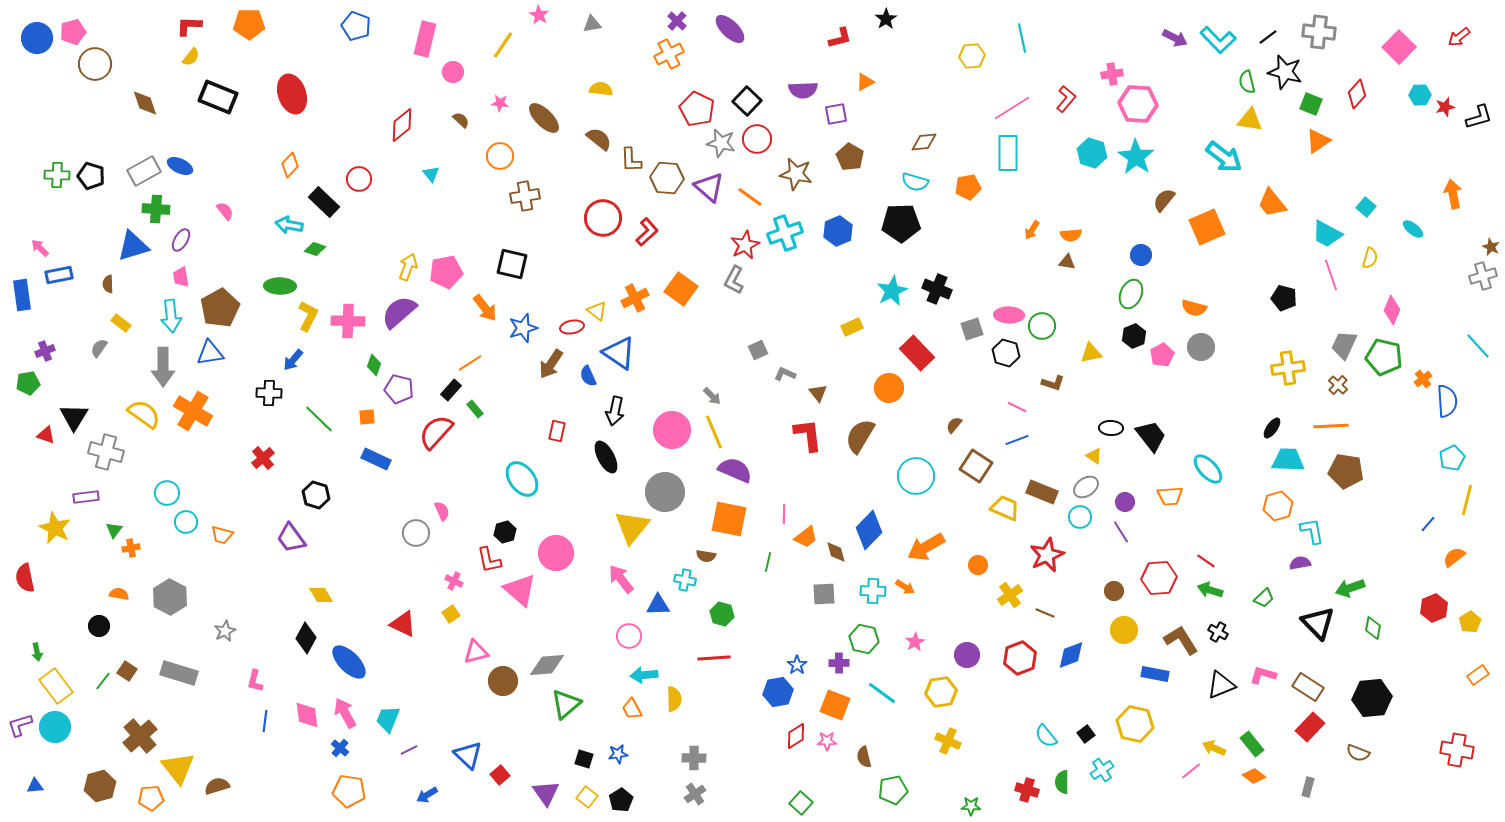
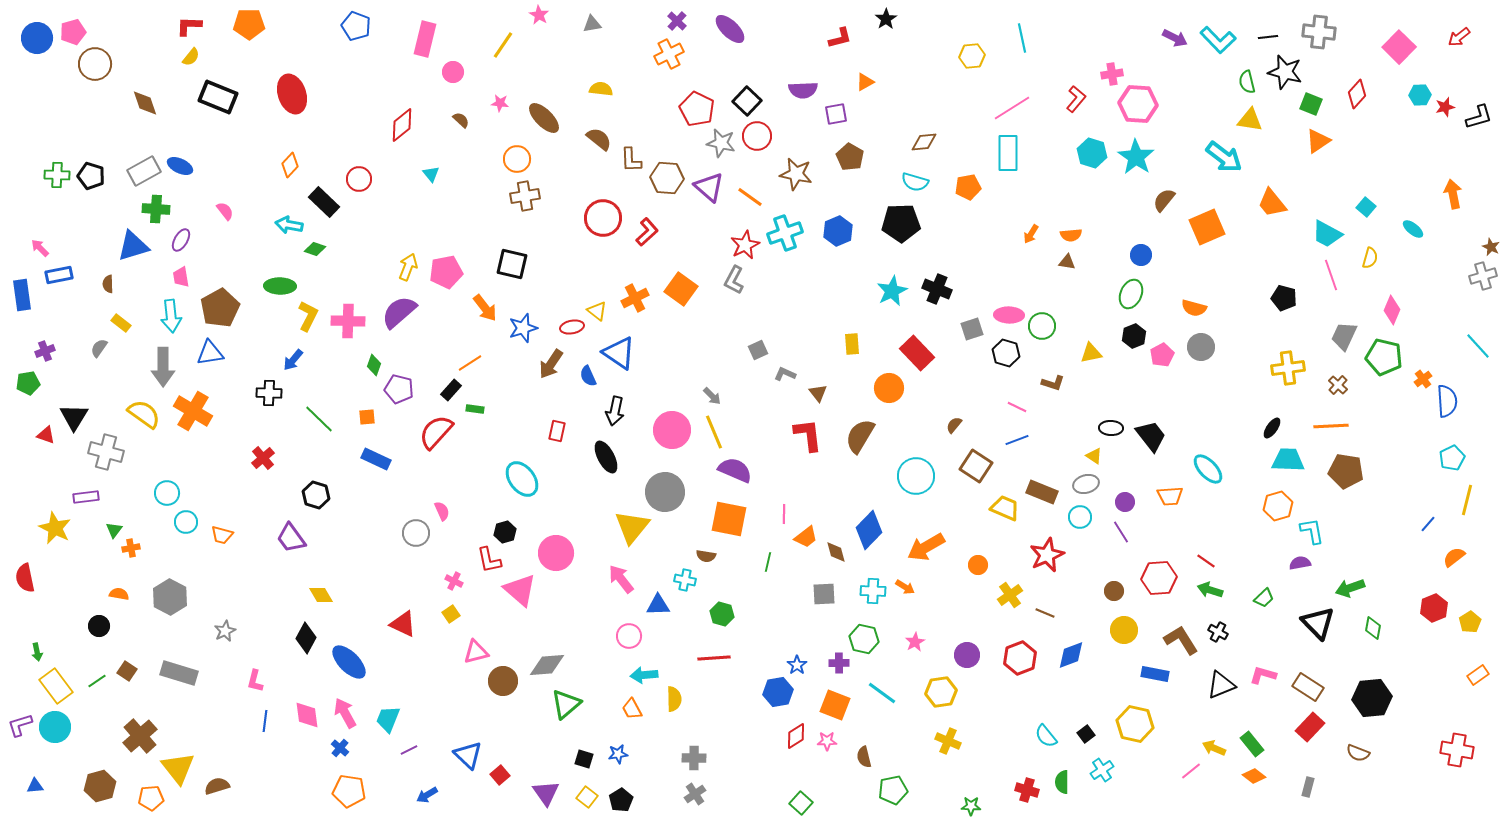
black line at (1268, 37): rotated 30 degrees clockwise
red L-shape at (1066, 99): moved 10 px right
red circle at (757, 139): moved 3 px up
orange circle at (500, 156): moved 17 px right, 3 px down
orange arrow at (1032, 230): moved 1 px left, 4 px down
yellow rectangle at (852, 327): moved 17 px down; rotated 70 degrees counterclockwise
gray trapezoid at (1344, 345): moved 9 px up
green rectangle at (475, 409): rotated 42 degrees counterclockwise
gray ellipse at (1086, 487): moved 3 px up; rotated 20 degrees clockwise
green line at (103, 681): moved 6 px left; rotated 18 degrees clockwise
